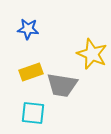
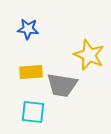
yellow star: moved 3 px left, 1 px down
yellow rectangle: rotated 15 degrees clockwise
cyan square: moved 1 px up
